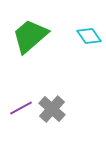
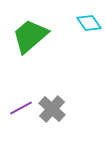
cyan diamond: moved 13 px up
